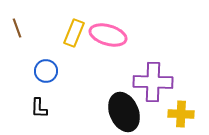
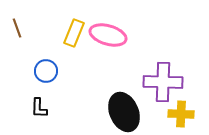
purple cross: moved 10 px right
